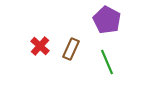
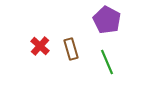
brown rectangle: rotated 40 degrees counterclockwise
